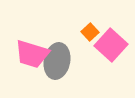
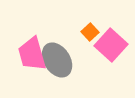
pink trapezoid: rotated 57 degrees clockwise
gray ellipse: moved 1 px up; rotated 44 degrees counterclockwise
